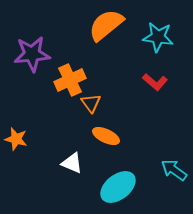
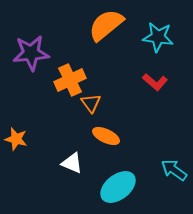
purple star: moved 1 px left, 1 px up
